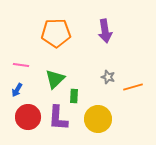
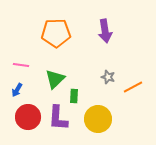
orange line: rotated 12 degrees counterclockwise
